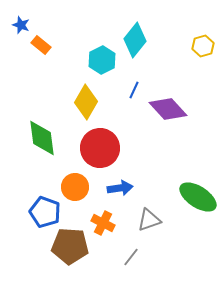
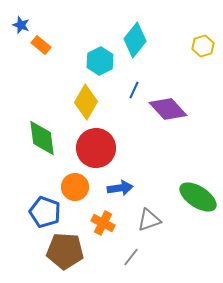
cyan hexagon: moved 2 px left, 1 px down
red circle: moved 4 px left
brown pentagon: moved 5 px left, 5 px down
